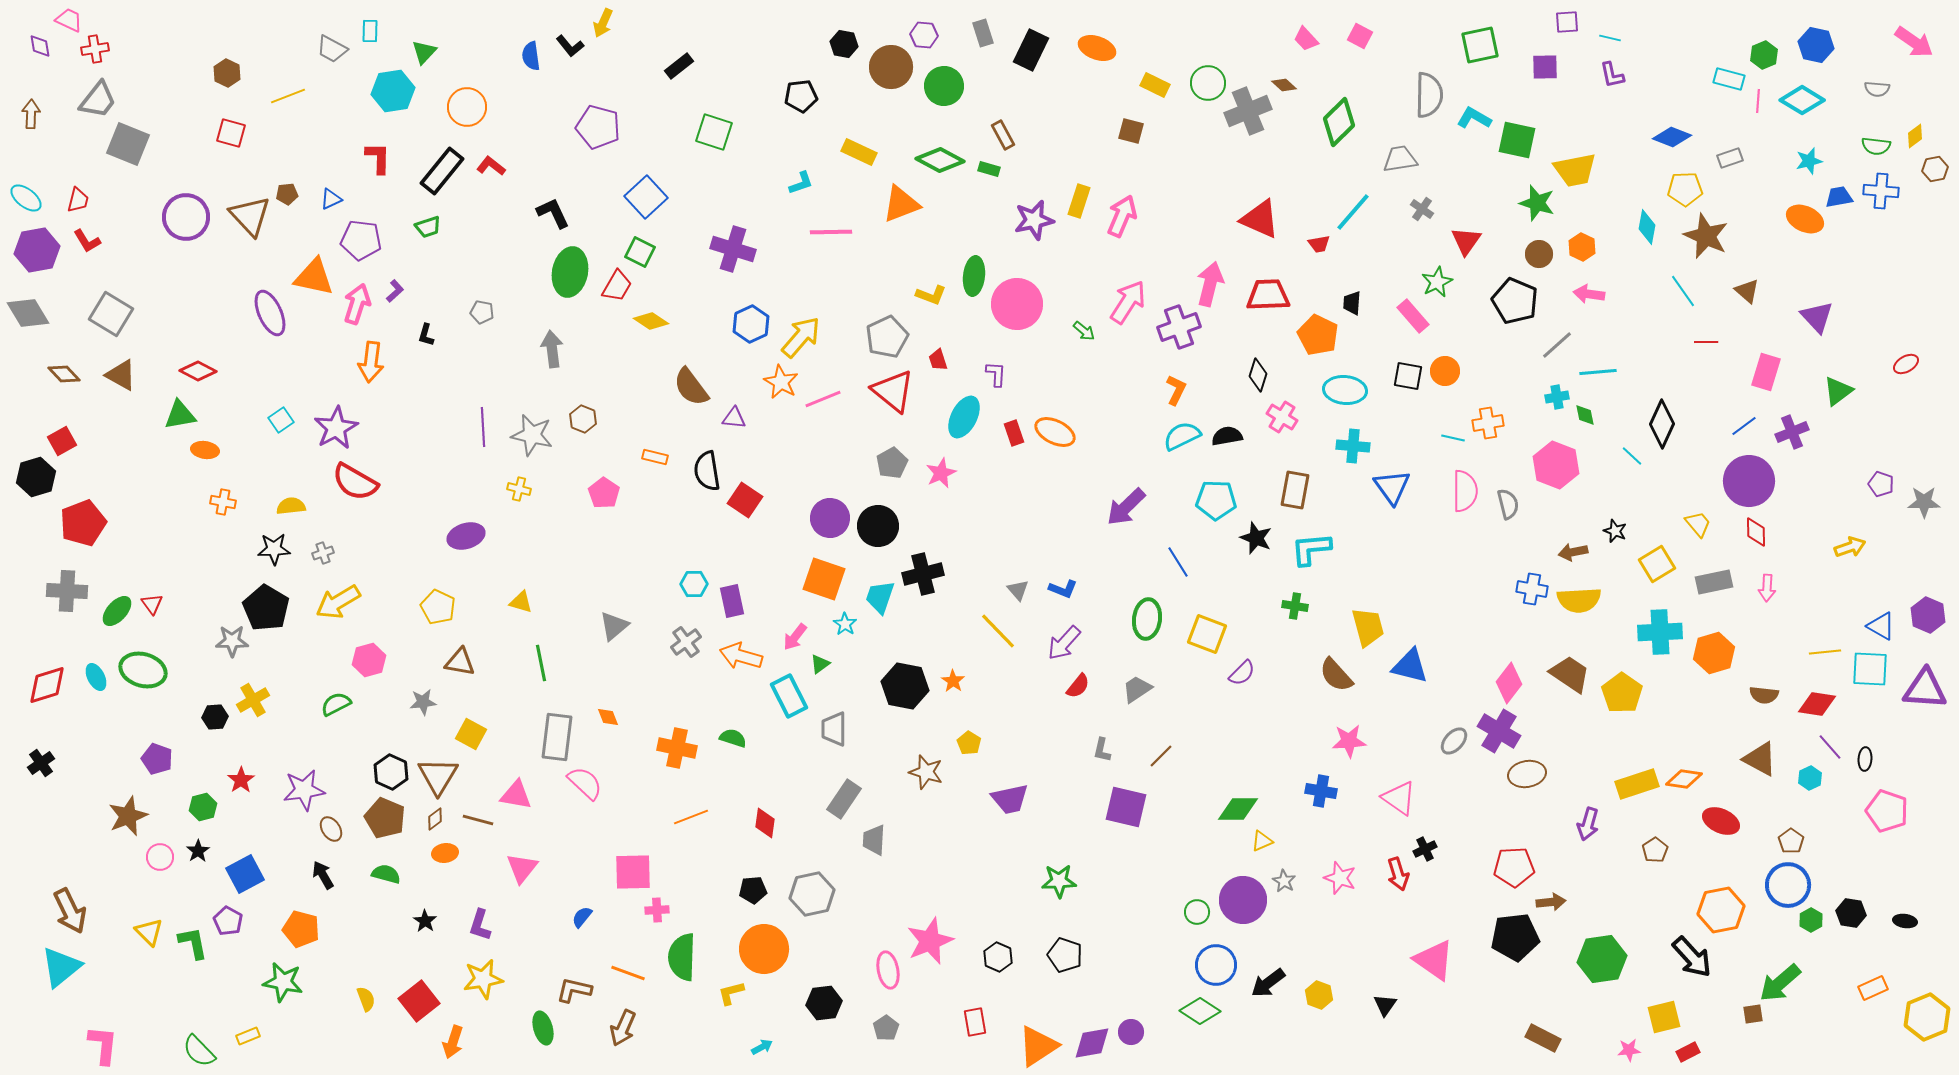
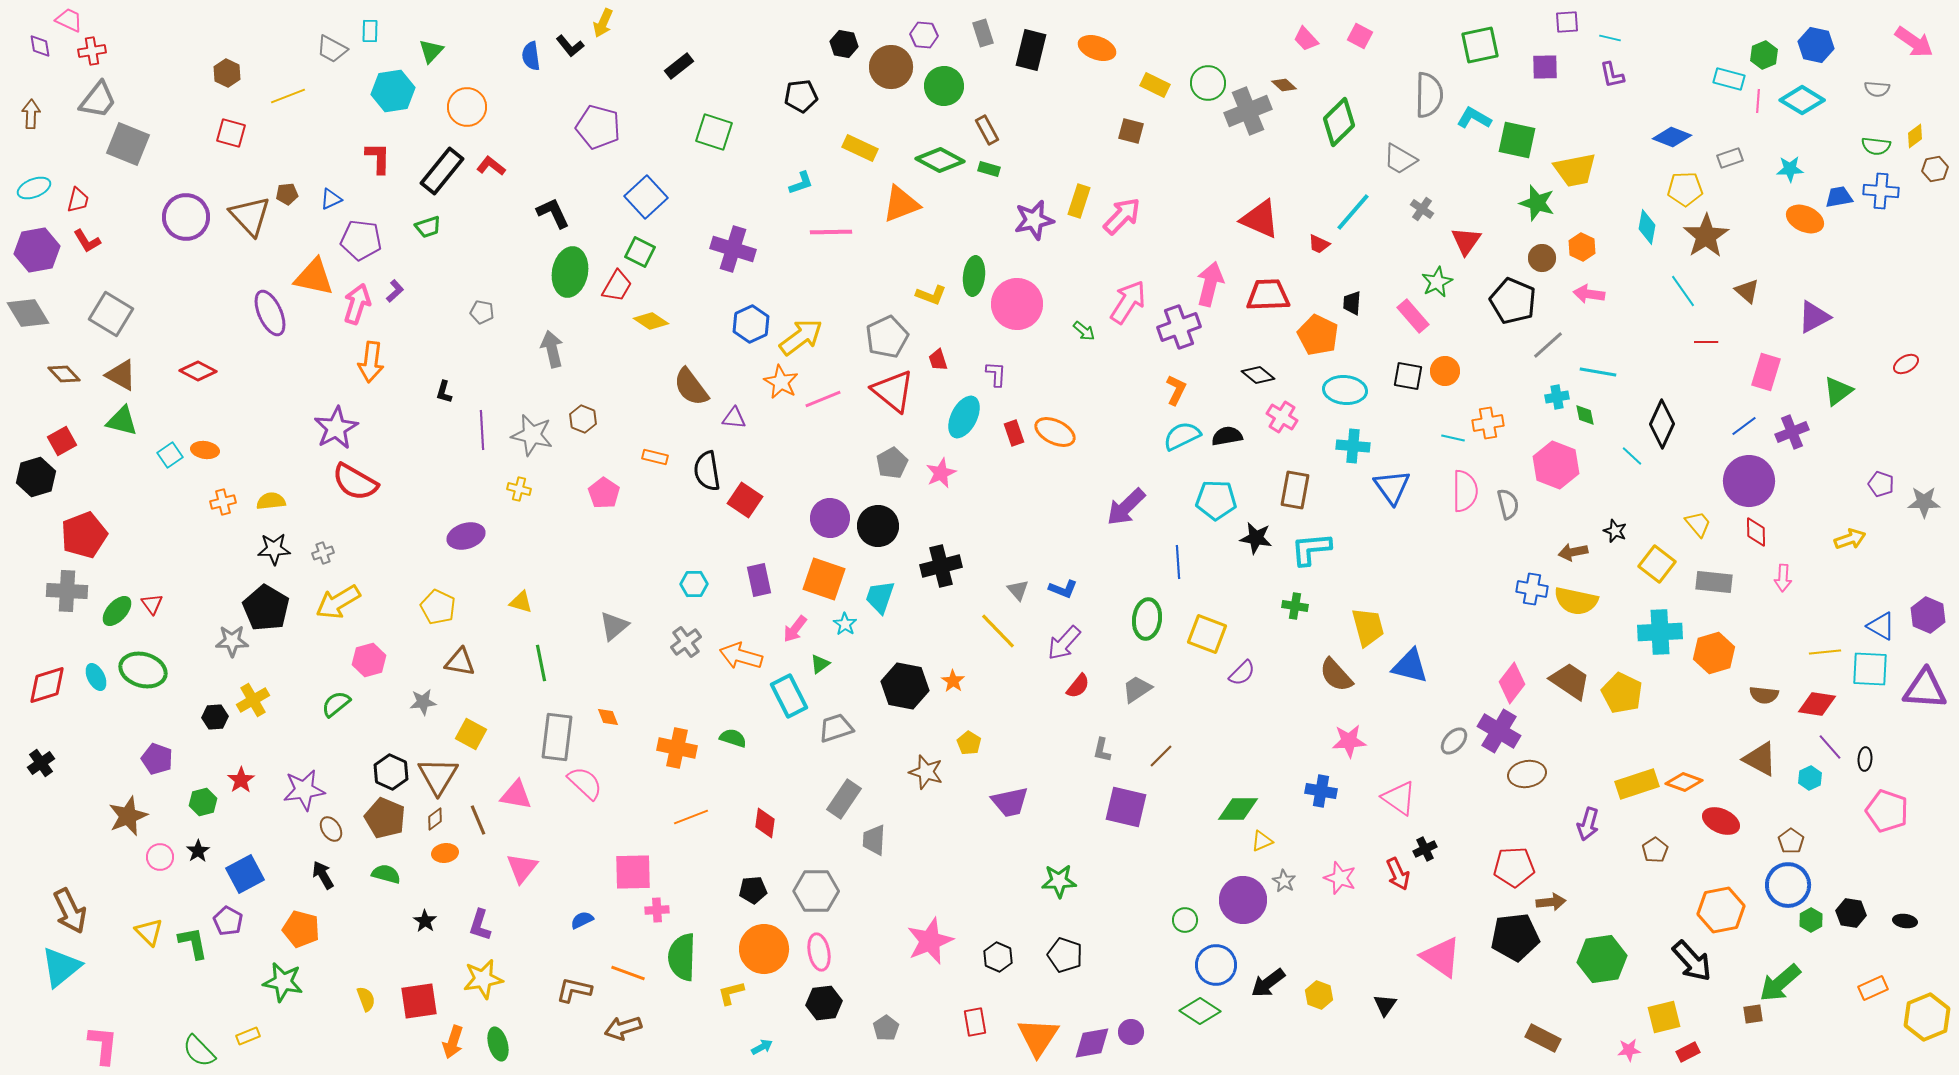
red cross at (95, 49): moved 3 px left, 2 px down
black rectangle at (1031, 50): rotated 12 degrees counterclockwise
green triangle at (424, 52): moved 7 px right, 1 px up
brown rectangle at (1003, 135): moved 16 px left, 5 px up
yellow rectangle at (859, 152): moved 1 px right, 4 px up
gray trapezoid at (1400, 159): rotated 141 degrees counterclockwise
cyan star at (1809, 161): moved 19 px left, 8 px down; rotated 12 degrees clockwise
cyan ellipse at (26, 198): moved 8 px right, 10 px up; rotated 60 degrees counterclockwise
pink arrow at (1122, 216): rotated 21 degrees clockwise
brown star at (1706, 236): rotated 15 degrees clockwise
red trapezoid at (1319, 244): rotated 35 degrees clockwise
brown circle at (1539, 254): moved 3 px right, 4 px down
black pentagon at (1515, 301): moved 2 px left
purple triangle at (1817, 317): moved 3 px left; rotated 45 degrees clockwise
black L-shape at (426, 335): moved 18 px right, 57 px down
yellow arrow at (801, 337): rotated 12 degrees clockwise
gray line at (1557, 345): moved 9 px left
gray arrow at (552, 349): rotated 6 degrees counterclockwise
cyan line at (1598, 372): rotated 15 degrees clockwise
black diamond at (1258, 375): rotated 68 degrees counterclockwise
green triangle at (180, 415): moved 58 px left, 6 px down; rotated 24 degrees clockwise
cyan square at (281, 420): moved 111 px left, 35 px down
purple line at (483, 427): moved 1 px left, 3 px down
orange cross at (223, 502): rotated 25 degrees counterclockwise
yellow semicircle at (291, 506): moved 20 px left, 5 px up
red pentagon at (83, 523): moved 1 px right, 12 px down
black star at (1256, 538): rotated 12 degrees counterclockwise
yellow arrow at (1850, 547): moved 8 px up
blue line at (1178, 562): rotated 28 degrees clockwise
yellow square at (1657, 564): rotated 21 degrees counterclockwise
black cross at (923, 574): moved 18 px right, 8 px up
gray rectangle at (1714, 582): rotated 18 degrees clockwise
pink arrow at (1767, 588): moved 16 px right, 10 px up
yellow semicircle at (1579, 600): moved 3 px left, 1 px down; rotated 15 degrees clockwise
purple rectangle at (732, 601): moved 27 px right, 21 px up
pink arrow at (795, 637): moved 8 px up
brown trapezoid at (1570, 674): moved 7 px down
pink diamond at (1509, 683): moved 3 px right
yellow pentagon at (1622, 693): rotated 9 degrees counterclockwise
green semicircle at (336, 704): rotated 12 degrees counterclockwise
gray trapezoid at (834, 729): moved 2 px right, 1 px up; rotated 72 degrees clockwise
orange diamond at (1684, 779): moved 3 px down; rotated 12 degrees clockwise
purple trapezoid at (1010, 799): moved 3 px down
green hexagon at (203, 807): moved 5 px up
brown line at (478, 820): rotated 52 degrees clockwise
red arrow at (1398, 874): rotated 8 degrees counterclockwise
gray hexagon at (812, 894): moved 4 px right, 3 px up; rotated 12 degrees clockwise
green circle at (1197, 912): moved 12 px left, 8 px down
blue semicircle at (582, 917): moved 3 px down; rotated 25 degrees clockwise
black arrow at (1692, 957): moved 4 px down
pink triangle at (1434, 960): moved 7 px right, 3 px up
pink ellipse at (888, 970): moved 69 px left, 18 px up
red square at (419, 1001): rotated 30 degrees clockwise
green ellipse at (543, 1028): moved 45 px left, 16 px down
brown arrow at (623, 1028): rotated 48 degrees clockwise
orange triangle at (1038, 1046): moved 9 px up; rotated 24 degrees counterclockwise
